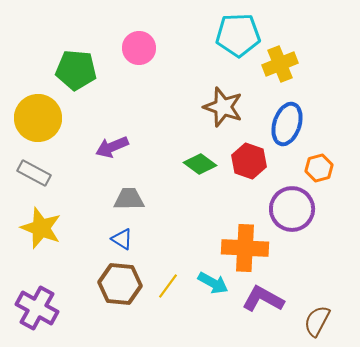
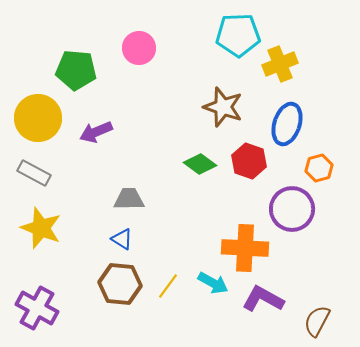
purple arrow: moved 16 px left, 15 px up
